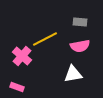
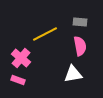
yellow line: moved 5 px up
pink semicircle: rotated 90 degrees counterclockwise
pink cross: moved 1 px left, 2 px down
pink rectangle: moved 1 px right, 7 px up
